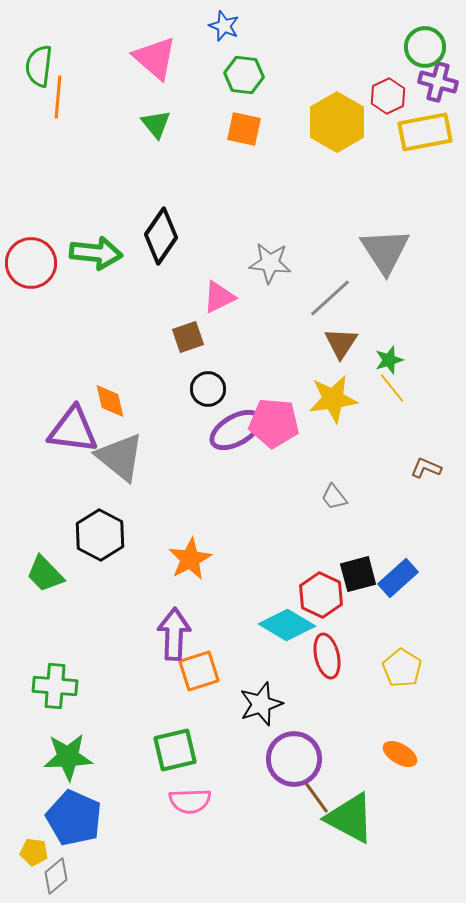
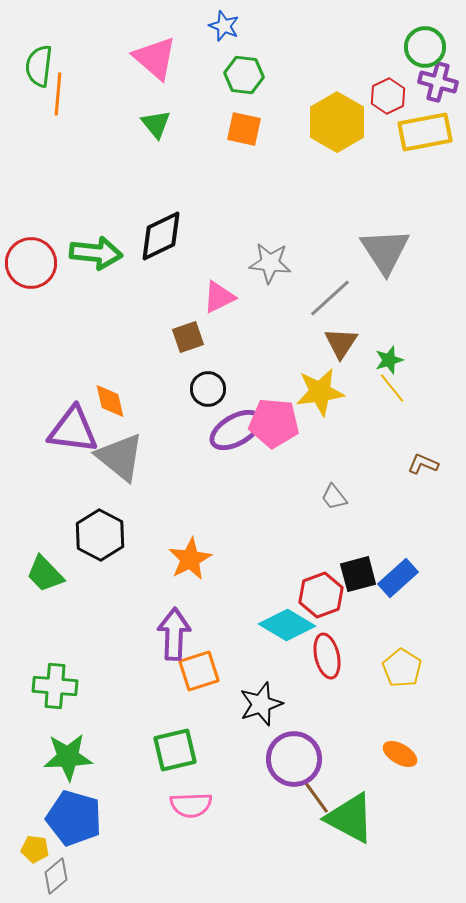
orange line at (58, 97): moved 3 px up
black diamond at (161, 236): rotated 30 degrees clockwise
yellow star at (333, 399): moved 13 px left, 7 px up
brown L-shape at (426, 468): moved 3 px left, 4 px up
red hexagon at (321, 595): rotated 15 degrees clockwise
pink semicircle at (190, 801): moved 1 px right, 4 px down
blue pentagon at (74, 818): rotated 8 degrees counterclockwise
yellow pentagon at (34, 852): moved 1 px right, 3 px up
